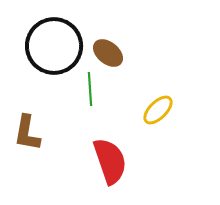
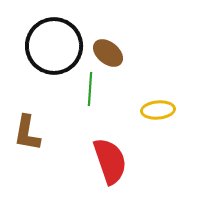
green line: rotated 8 degrees clockwise
yellow ellipse: rotated 40 degrees clockwise
